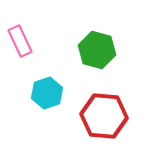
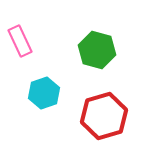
cyan hexagon: moved 3 px left
red hexagon: rotated 21 degrees counterclockwise
